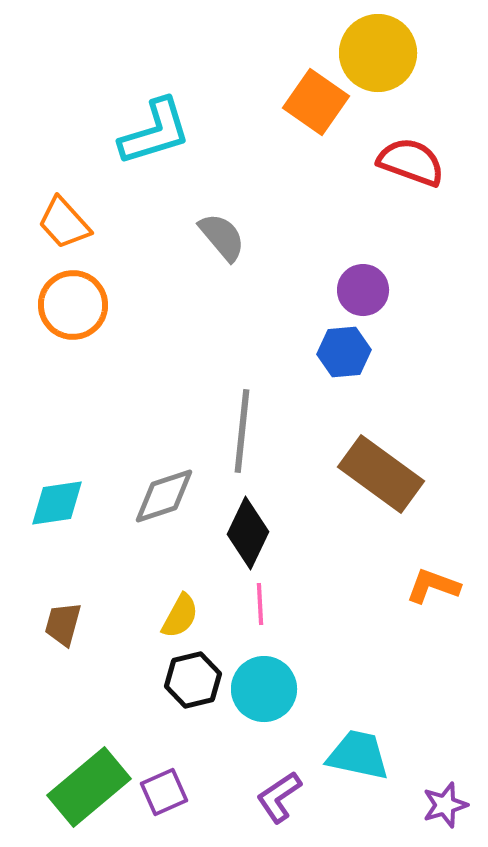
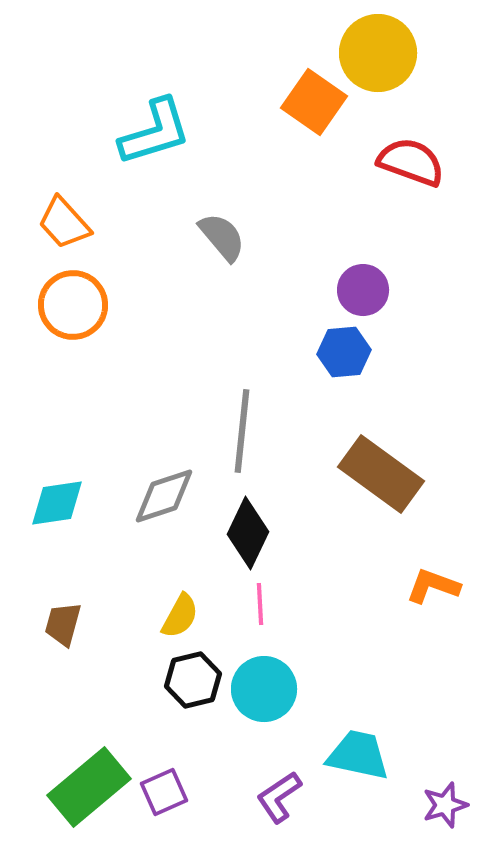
orange square: moved 2 px left
